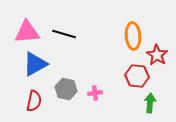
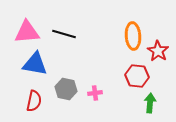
red star: moved 1 px right, 4 px up
blue triangle: rotated 40 degrees clockwise
